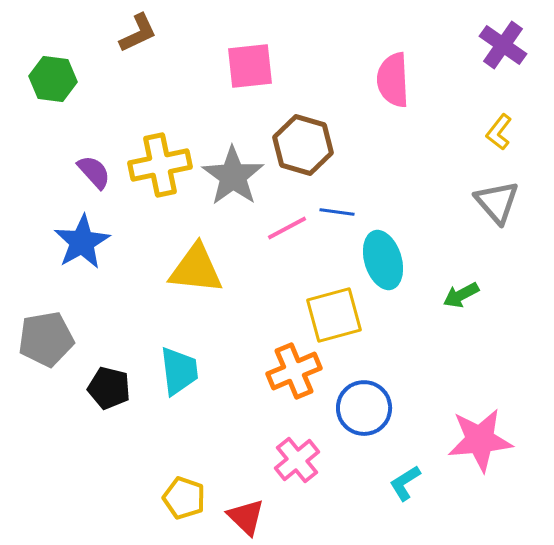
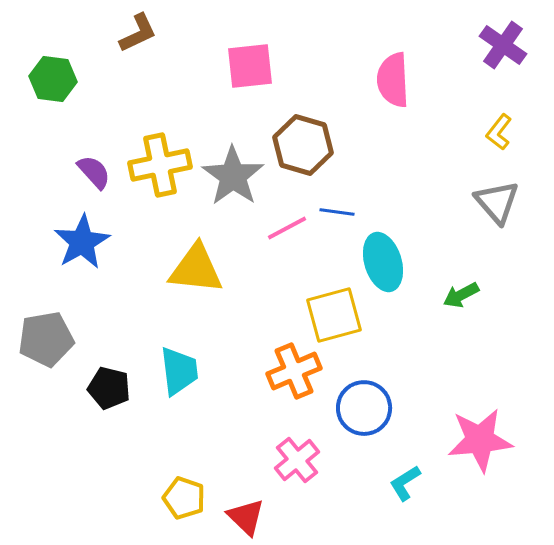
cyan ellipse: moved 2 px down
